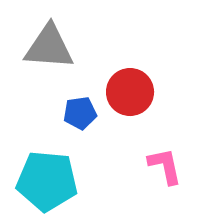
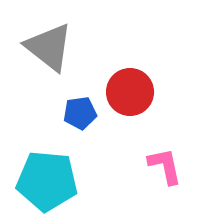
gray triangle: rotated 34 degrees clockwise
